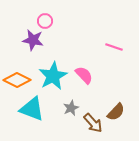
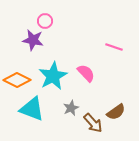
pink semicircle: moved 2 px right, 2 px up
brown semicircle: rotated 12 degrees clockwise
